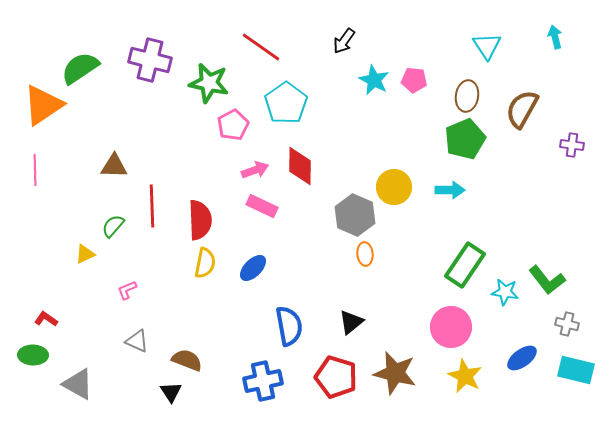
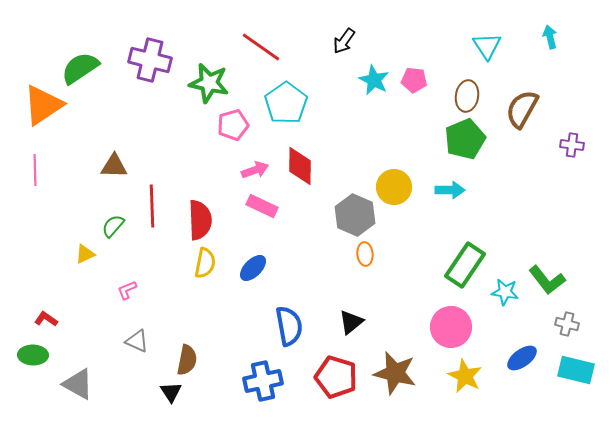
cyan arrow at (555, 37): moved 5 px left
pink pentagon at (233, 125): rotated 12 degrees clockwise
brown semicircle at (187, 360): rotated 80 degrees clockwise
